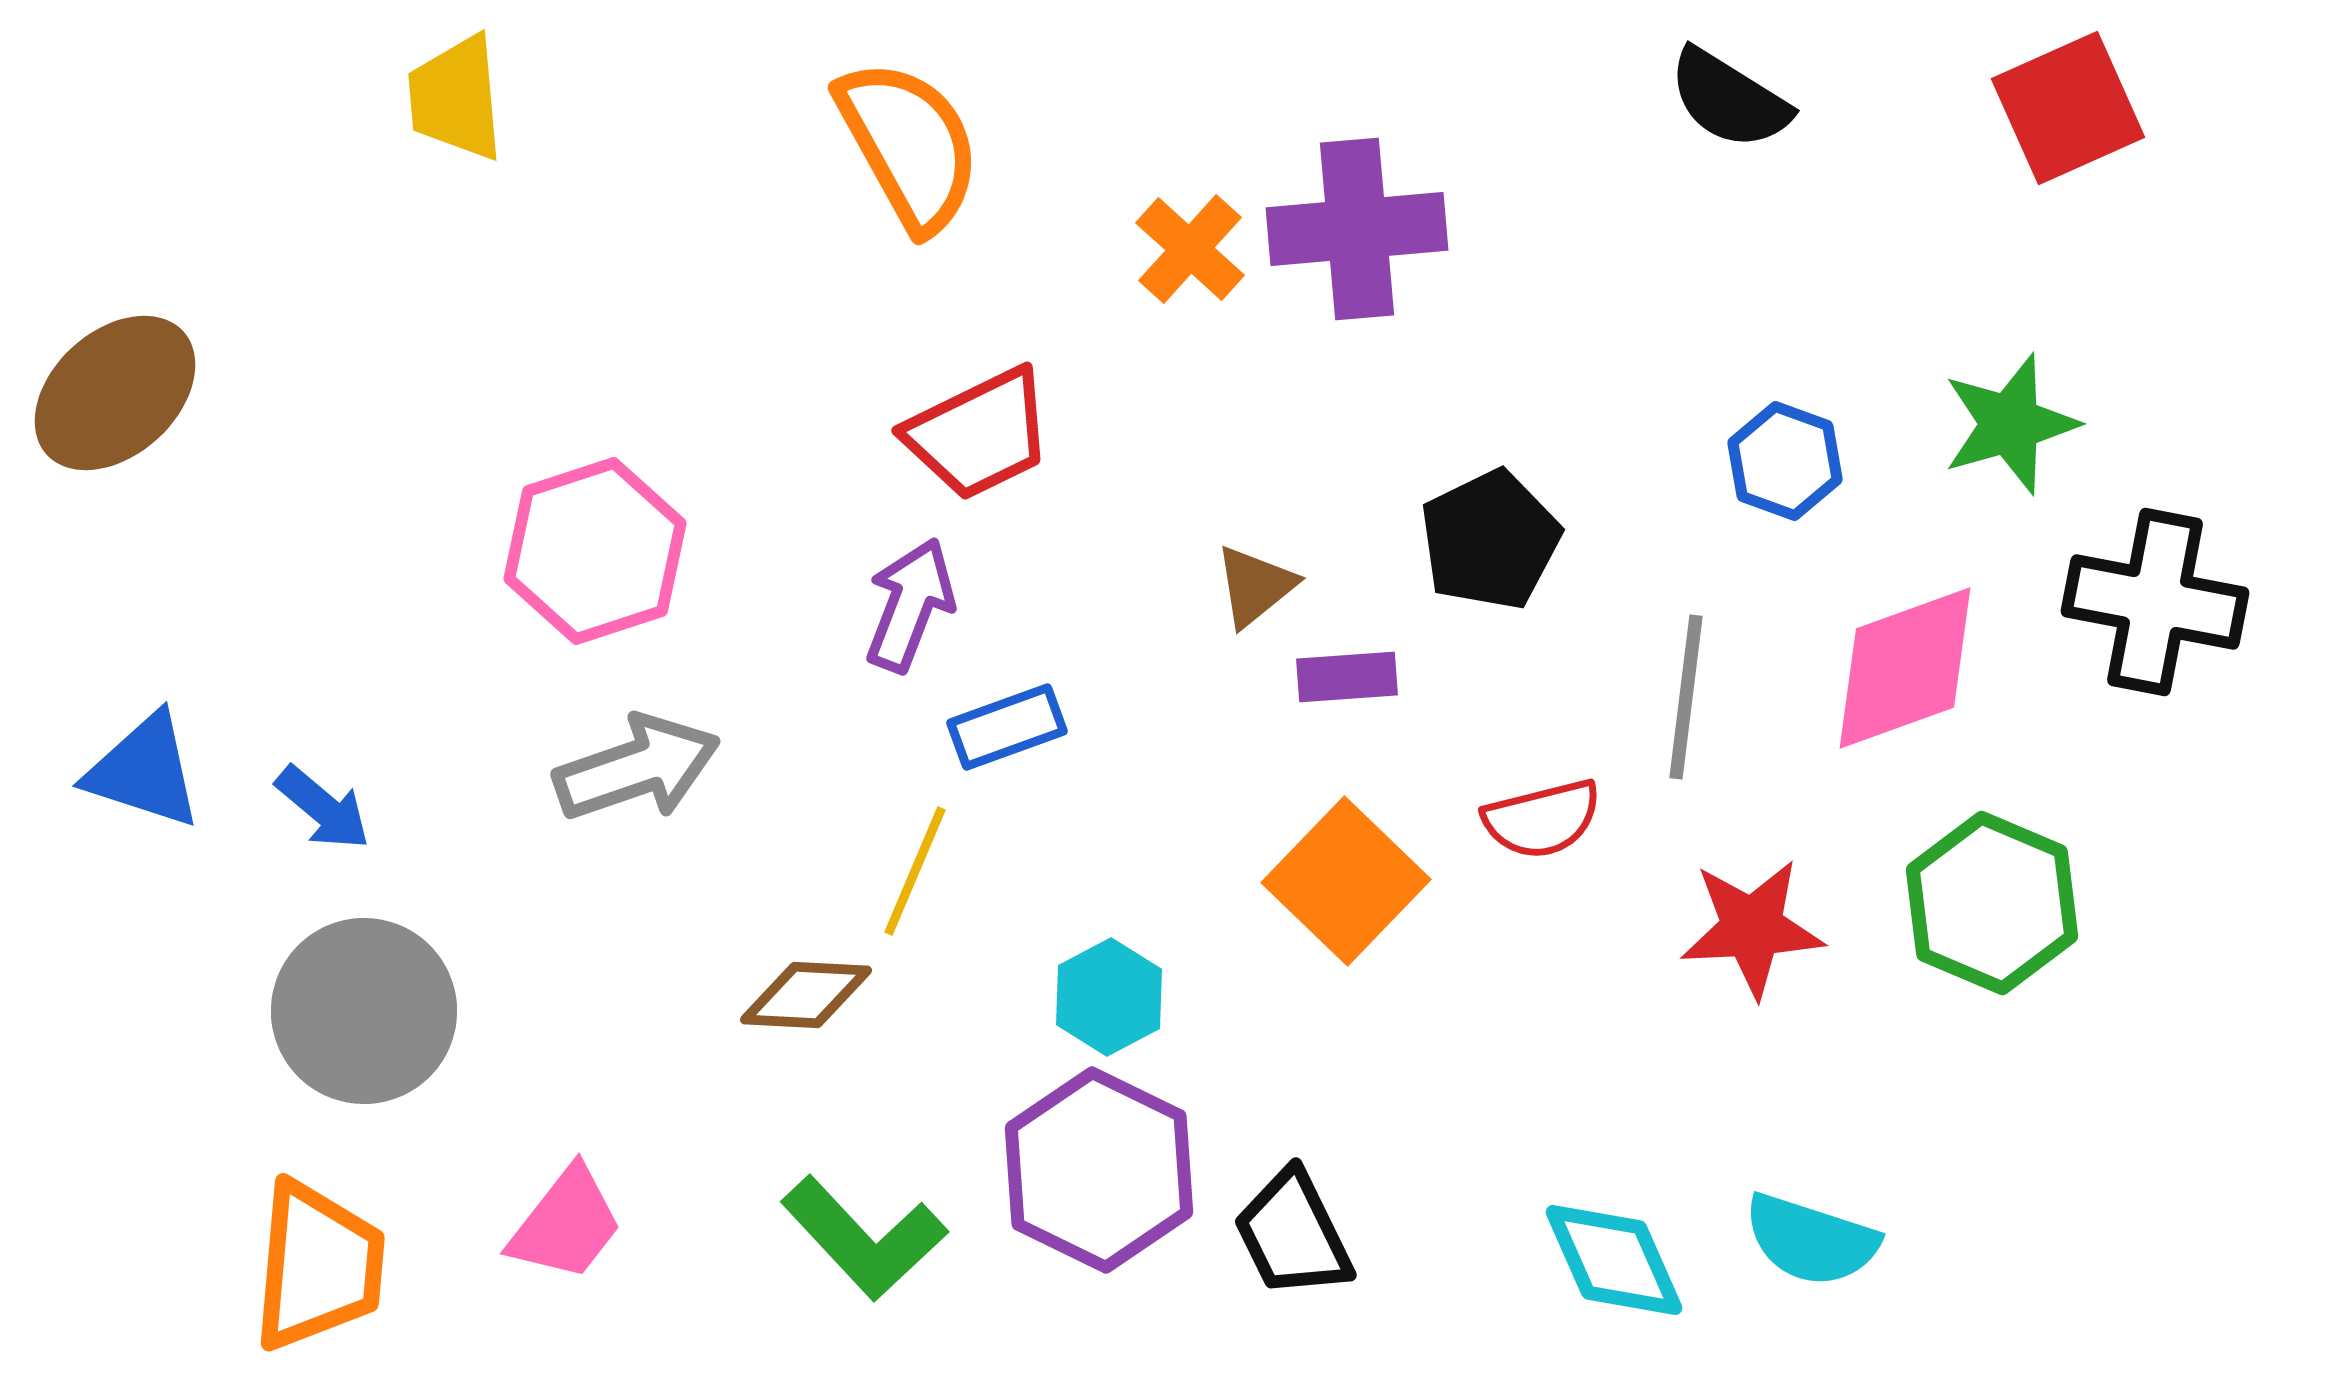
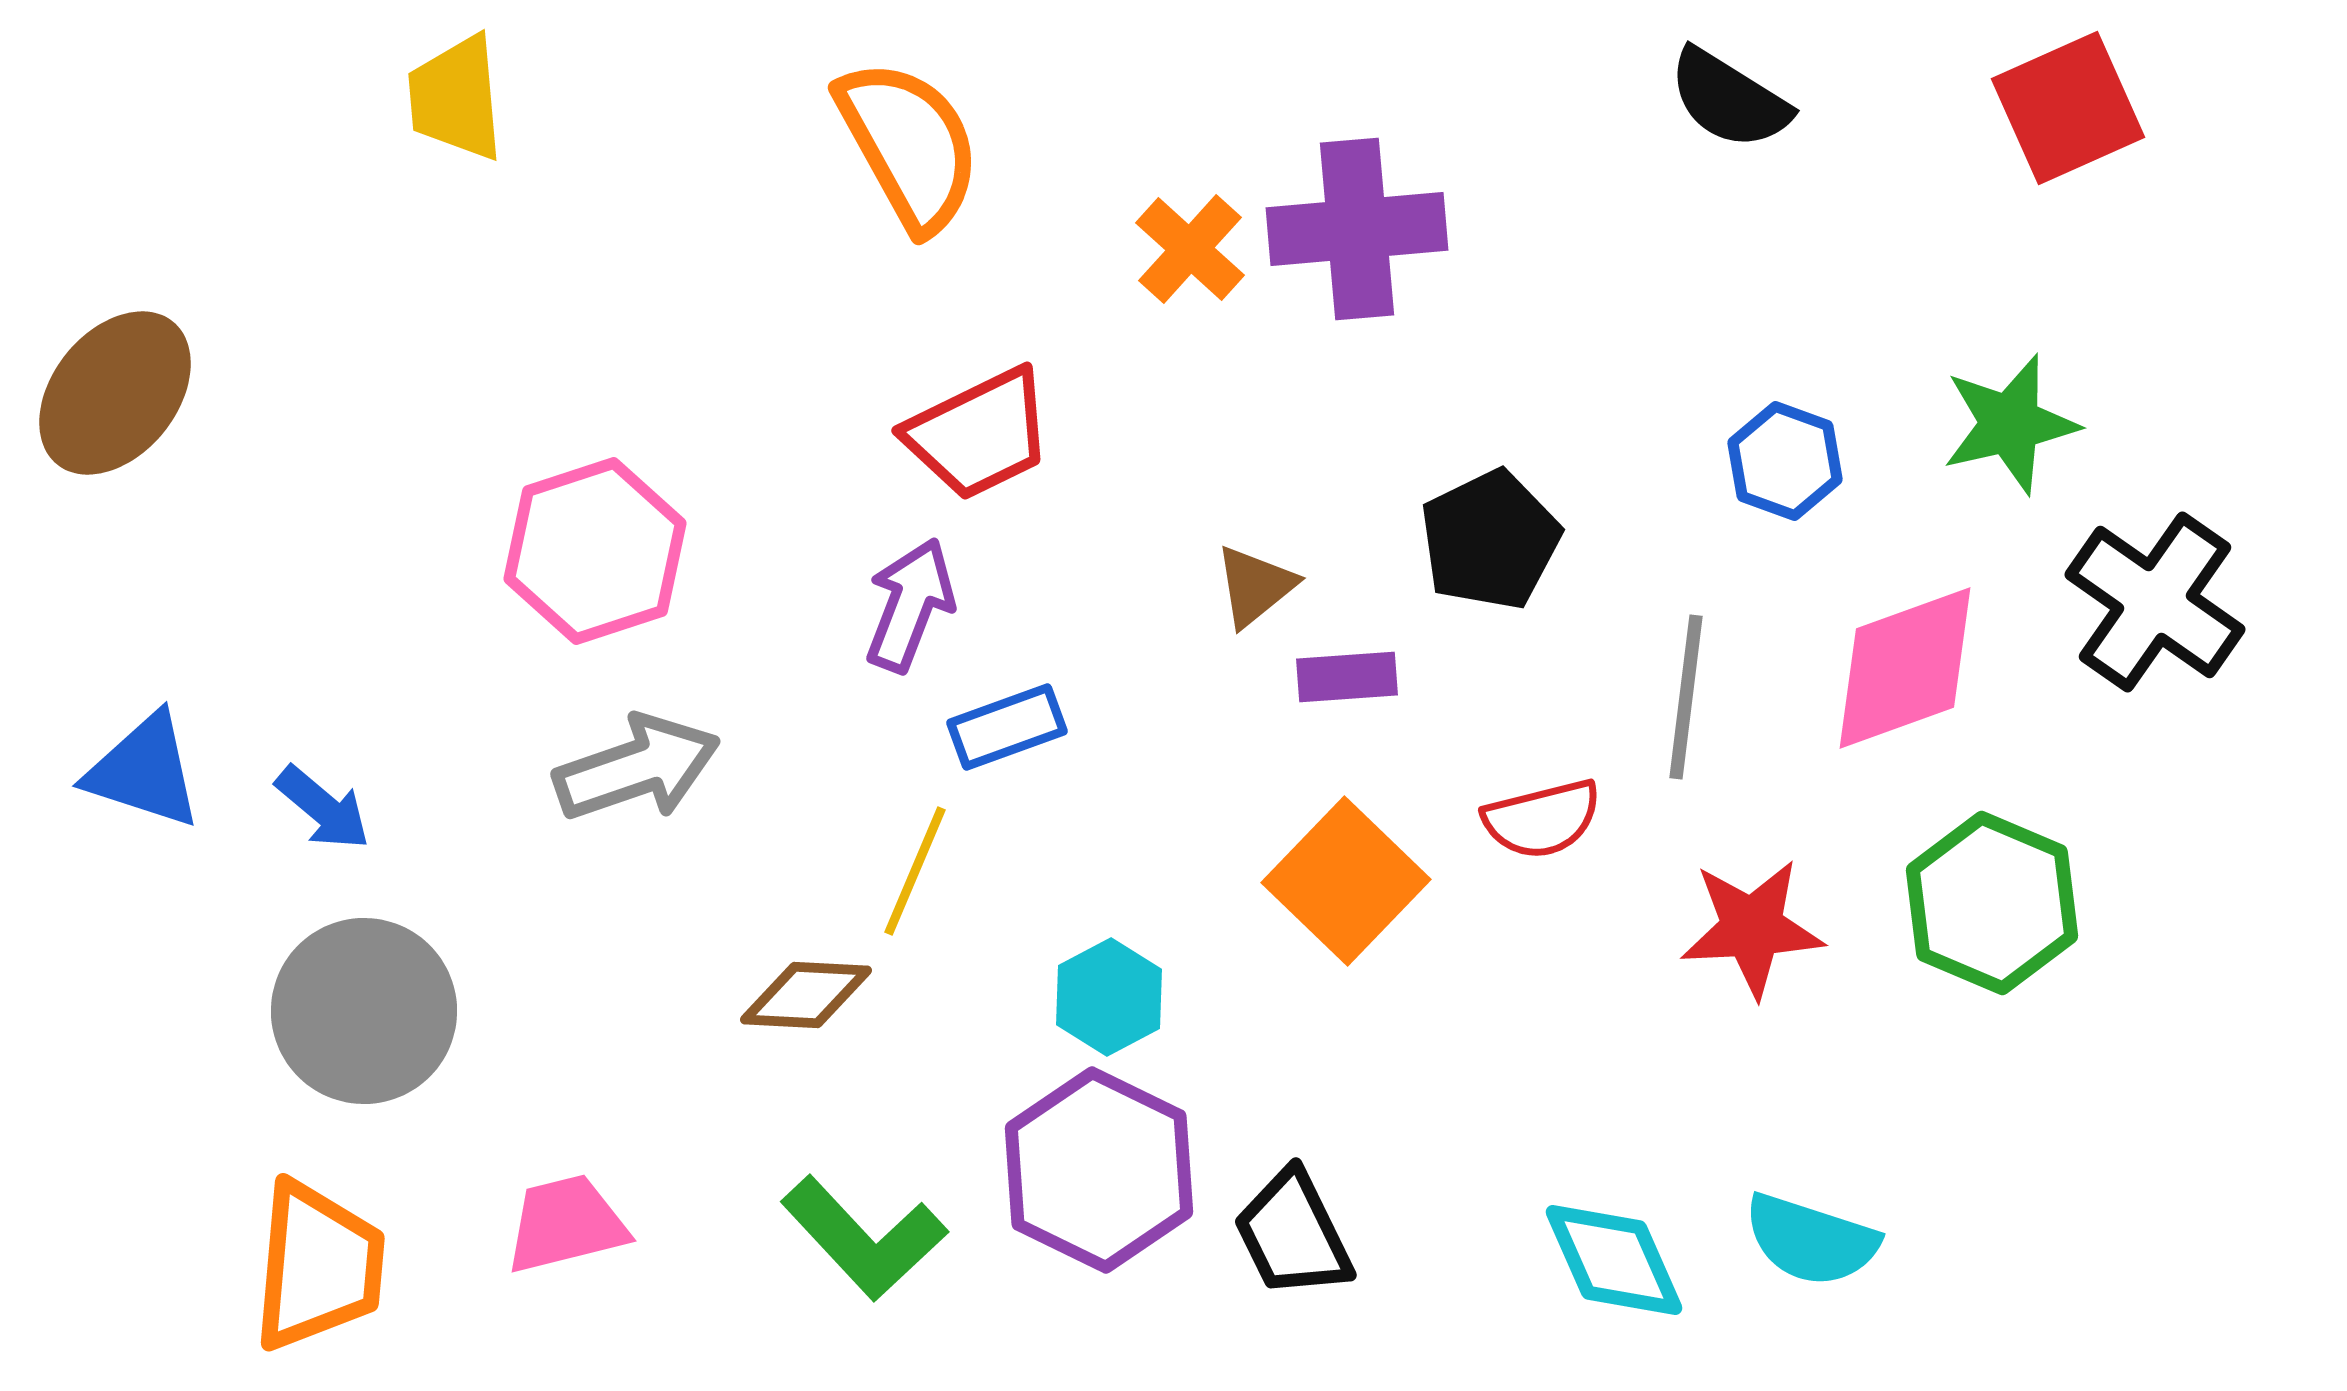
brown ellipse: rotated 9 degrees counterclockwise
green star: rotated 3 degrees clockwise
black cross: rotated 24 degrees clockwise
pink trapezoid: rotated 142 degrees counterclockwise
